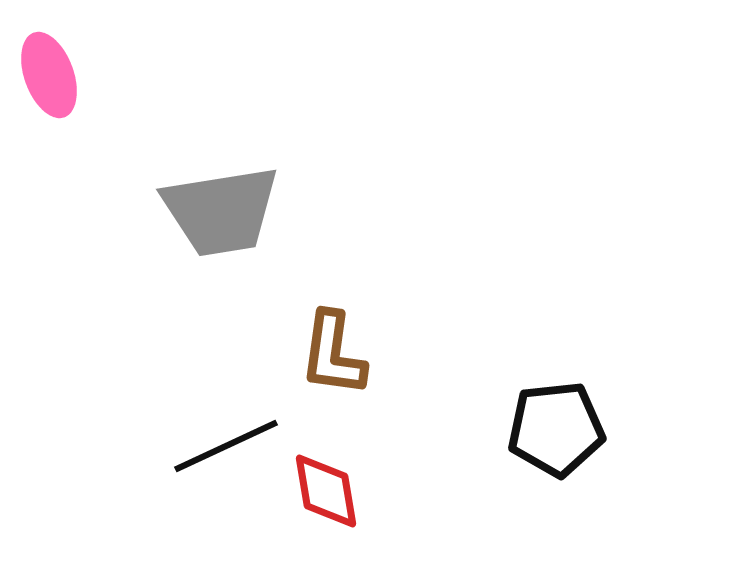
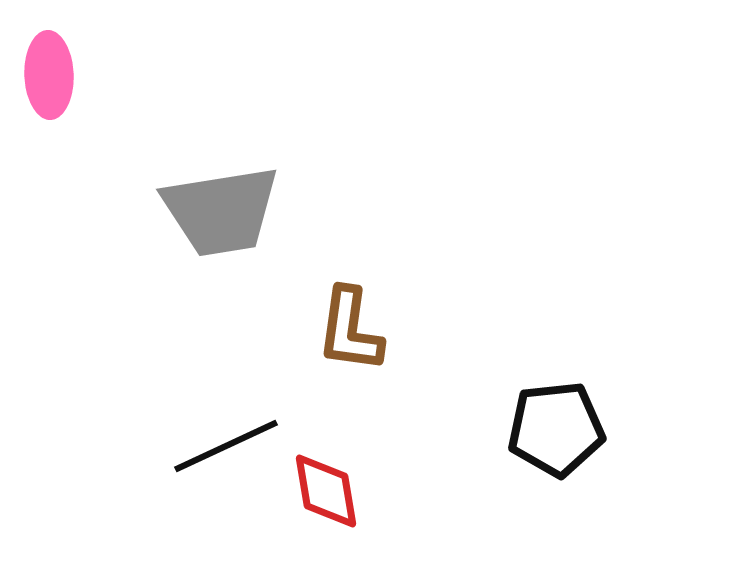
pink ellipse: rotated 18 degrees clockwise
brown L-shape: moved 17 px right, 24 px up
